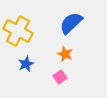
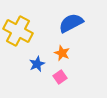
blue semicircle: rotated 15 degrees clockwise
orange star: moved 3 px left, 1 px up
blue star: moved 11 px right
